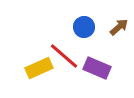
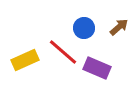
blue circle: moved 1 px down
red line: moved 1 px left, 4 px up
yellow rectangle: moved 14 px left, 8 px up
